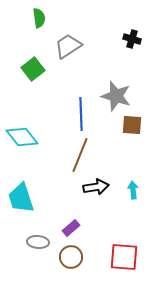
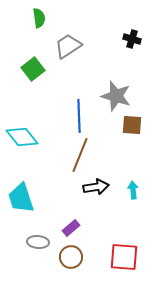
blue line: moved 2 px left, 2 px down
